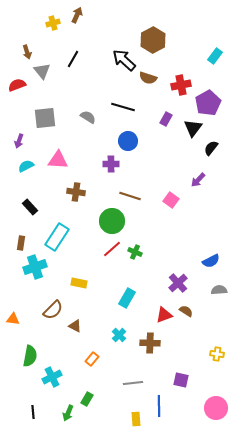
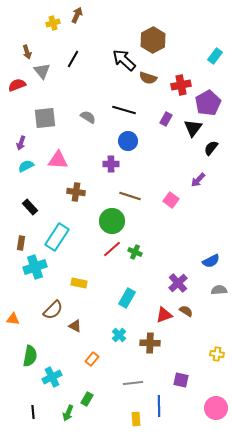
black line at (123, 107): moved 1 px right, 3 px down
purple arrow at (19, 141): moved 2 px right, 2 px down
